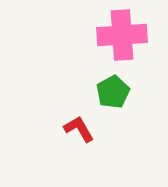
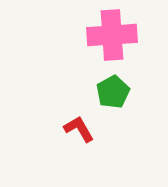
pink cross: moved 10 px left
